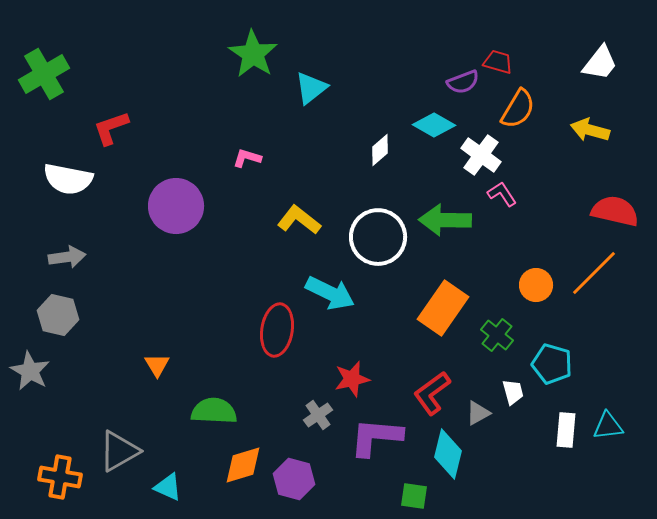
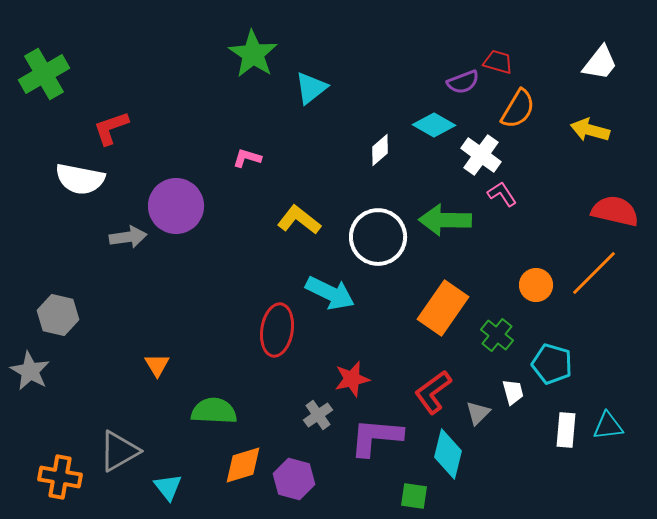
white semicircle at (68, 179): moved 12 px right
gray arrow at (67, 257): moved 61 px right, 20 px up
red L-shape at (432, 393): moved 1 px right, 1 px up
gray triangle at (478, 413): rotated 16 degrees counterclockwise
cyan triangle at (168, 487): rotated 28 degrees clockwise
